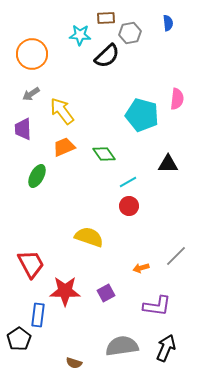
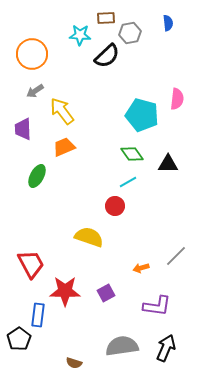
gray arrow: moved 4 px right, 3 px up
green diamond: moved 28 px right
red circle: moved 14 px left
